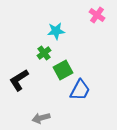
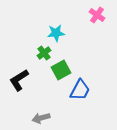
cyan star: moved 2 px down
green square: moved 2 px left
